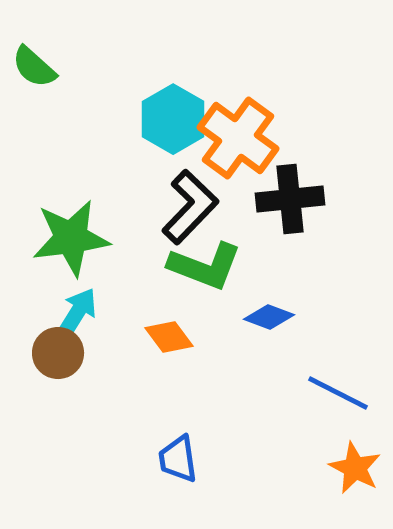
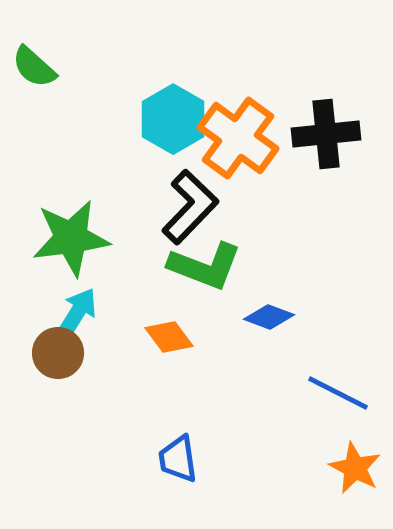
black cross: moved 36 px right, 65 px up
